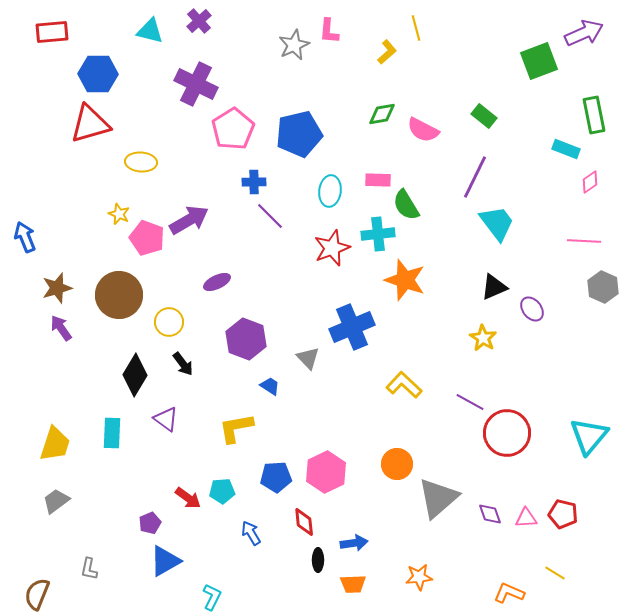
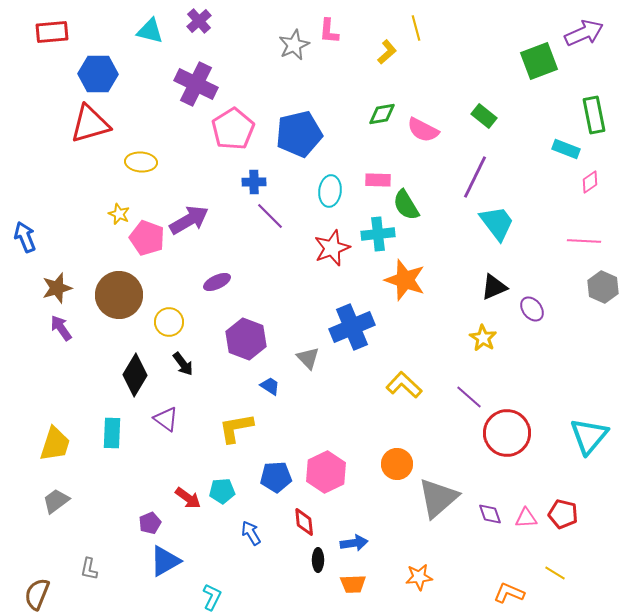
purple line at (470, 402): moved 1 px left, 5 px up; rotated 12 degrees clockwise
